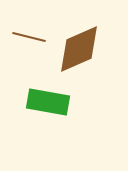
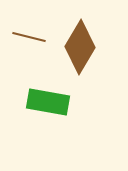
brown diamond: moved 1 px right, 2 px up; rotated 36 degrees counterclockwise
